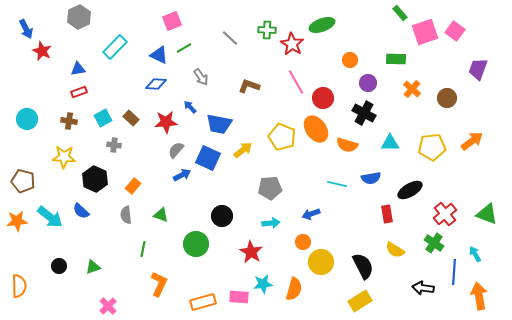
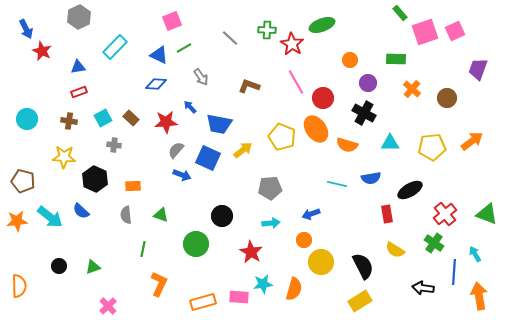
pink square at (455, 31): rotated 30 degrees clockwise
blue triangle at (78, 69): moved 2 px up
blue arrow at (182, 175): rotated 48 degrees clockwise
orange rectangle at (133, 186): rotated 49 degrees clockwise
orange circle at (303, 242): moved 1 px right, 2 px up
